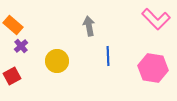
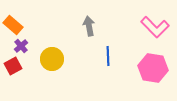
pink L-shape: moved 1 px left, 8 px down
yellow circle: moved 5 px left, 2 px up
red square: moved 1 px right, 10 px up
